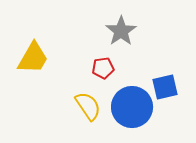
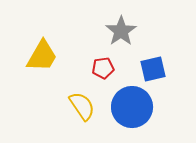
yellow trapezoid: moved 9 px right, 2 px up
blue square: moved 12 px left, 18 px up
yellow semicircle: moved 6 px left
